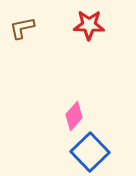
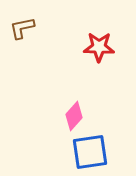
red star: moved 10 px right, 22 px down
blue square: rotated 36 degrees clockwise
